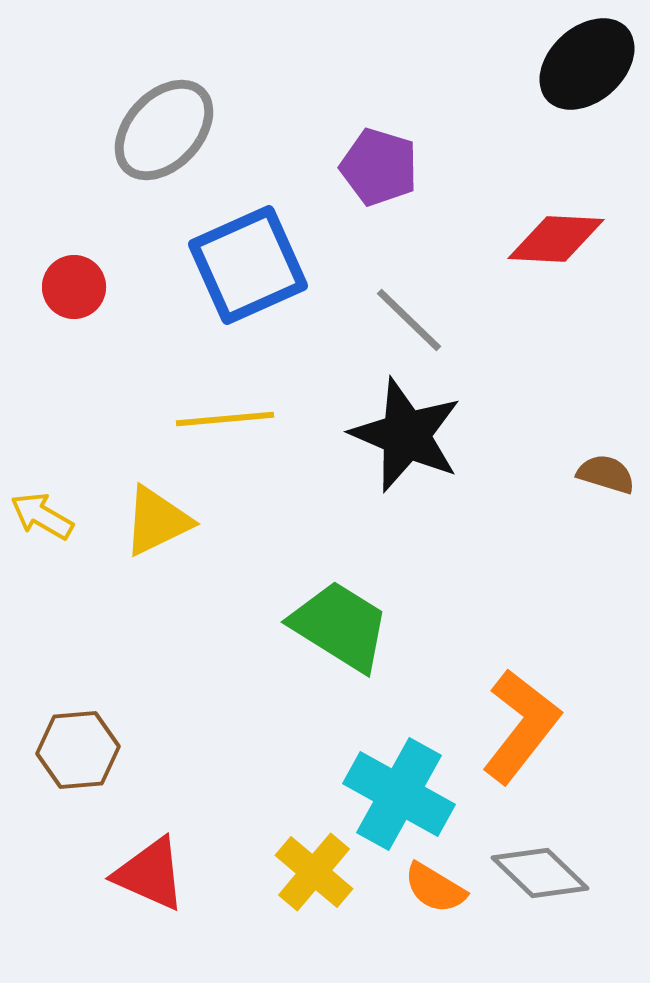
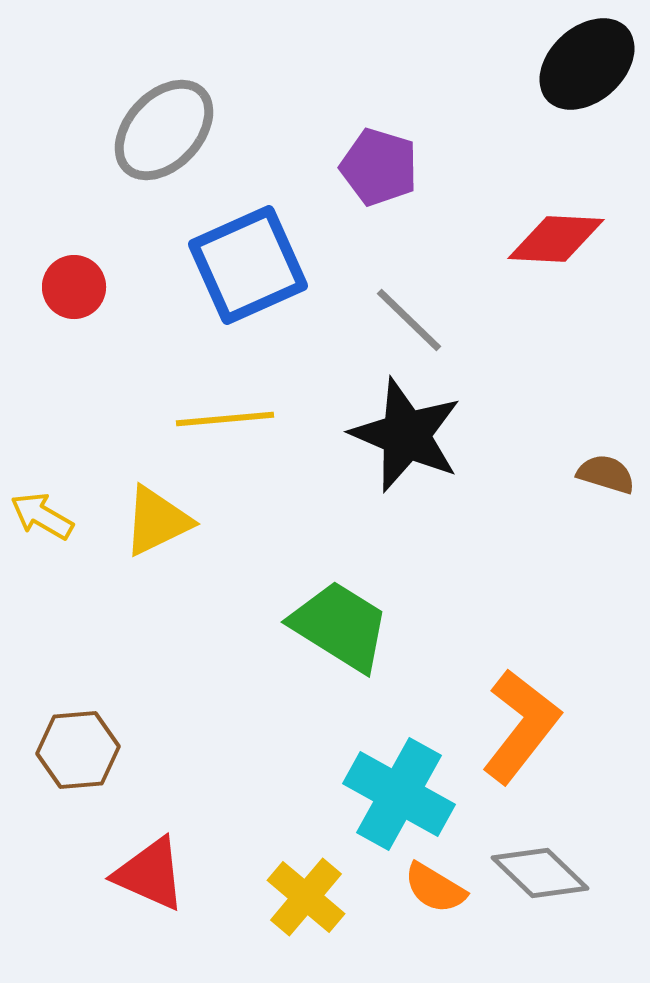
yellow cross: moved 8 px left, 25 px down
